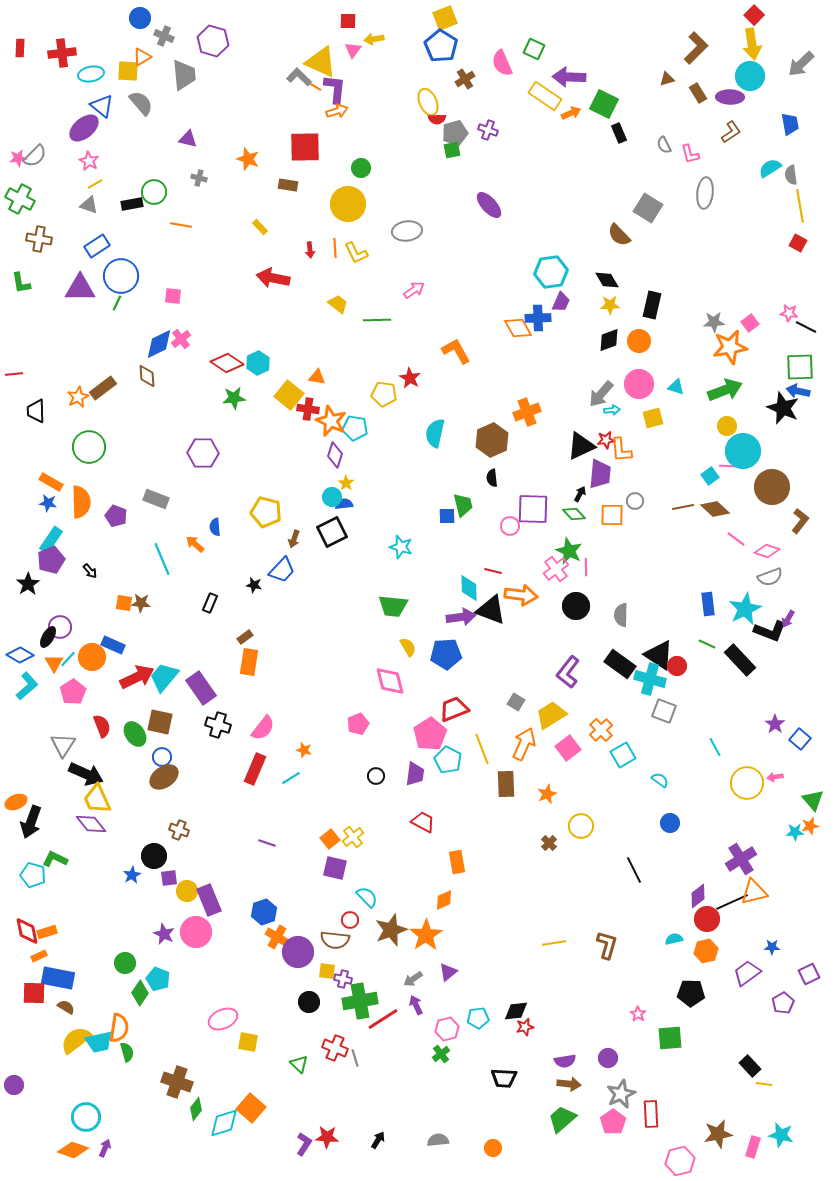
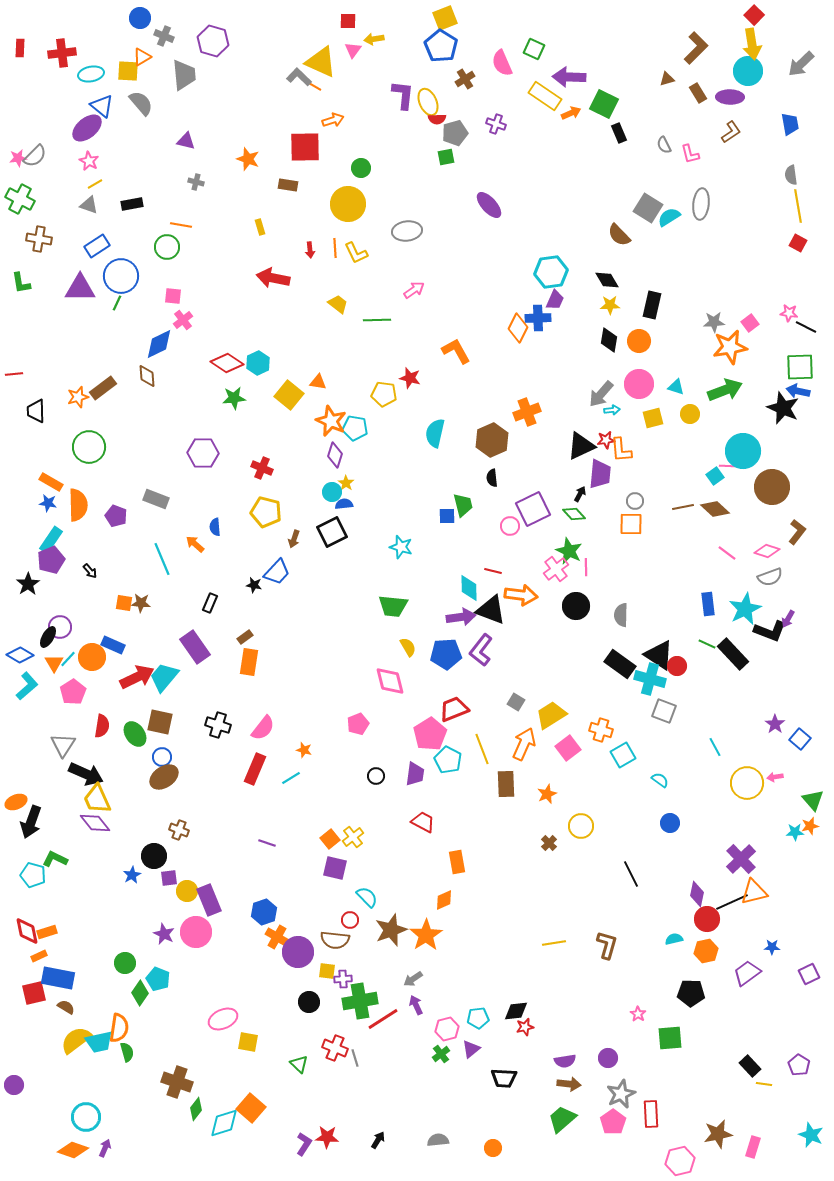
cyan circle at (750, 76): moved 2 px left, 5 px up
purple L-shape at (335, 89): moved 68 px right, 6 px down
orange arrow at (337, 111): moved 4 px left, 9 px down
purple ellipse at (84, 128): moved 3 px right
purple cross at (488, 130): moved 8 px right, 6 px up
purple triangle at (188, 139): moved 2 px left, 2 px down
green square at (452, 150): moved 6 px left, 7 px down
cyan semicircle at (770, 168): moved 101 px left, 49 px down
gray cross at (199, 178): moved 3 px left, 4 px down
green circle at (154, 192): moved 13 px right, 55 px down
gray ellipse at (705, 193): moved 4 px left, 11 px down
yellow line at (800, 206): moved 2 px left
yellow rectangle at (260, 227): rotated 28 degrees clockwise
purple trapezoid at (561, 302): moved 6 px left, 2 px up
orange diamond at (518, 328): rotated 56 degrees clockwise
pink cross at (181, 339): moved 2 px right, 19 px up
black diamond at (609, 340): rotated 60 degrees counterclockwise
orange triangle at (317, 377): moved 1 px right, 5 px down
red star at (410, 378): rotated 15 degrees counterclockwise
orange star at (78, 397): rotated 10 degrees clockwise
red cross at (308, 409): moved 46 px left, 59 px down; rotated 15 degrees clockwise
yellow circle at (727, 426): moved 37 px left, 12 px up
cyan square at (710, 476): moved 5 px right
cyan circle at (332, 497): moved 5 px up
orange semicircle at (81, 502): moved 3 px left, 3 px down
purple square at (533, 509): rotated 28 degrees counterclockwise
orange square at (612, 515): moved 19 px right, 9 px down
brown L-shape at (800, 521): moved 3 px left, 11 px down
pink line at (736, 539): moved 9 px left, 14 px down
blue trapezoid at (282, 570): moved 5 px left, 2 px down
black rectangle at (740, 660): moved 7 px left, 6 px up
purple L-shape at (568, 672): moved 87 px left, 22 px up
purple rectangle at (201, 688): moved 6 px left, 41 px up
red semicircle at (102, 726): rotated 30 degrees clockwise
orange cross at (601, 730): rotated 30 degrees counterclockwise
purple diamond at (91, 824): moved 4 px right, 1 px up
purple cross at (741, 859): rotated 12 degrees counterclockwise
black line at (634, 870): moved 3 px left, 4 px down
purple diamond at (698, 896): moved 1 px left, 2 px up; rotated 40 degrees counterclockwise
purple triangle at (448, 972): moved 23 px right, 77 px down
purple cross at (343, 979): rotated 18 degrees counterclockwise
red square at (34, 993): rotated 15 degrees counterclockwise
purple pentagon at (783, 1003): moved 16 px right, 62 px down; rotated 10 degrees counterclockwise
cyan star at (781, 1135): moved 30 px right; rotated 10 degrees clockwise
